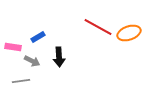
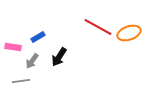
black arrow: rotated 36 degrees clockwise
gray arrow: rotated 98 degrees clockwise
